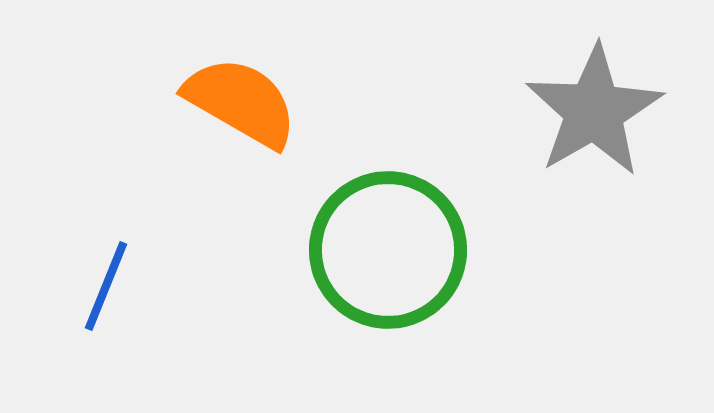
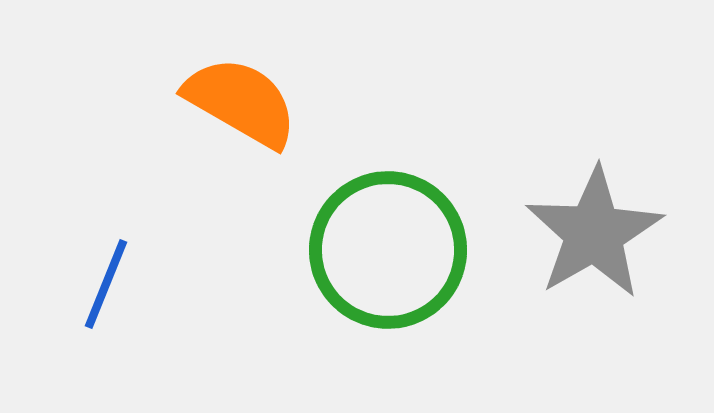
gray star: moved 122 px down
blue line: moved 2 px up
